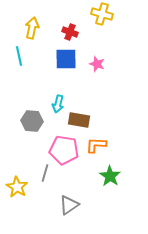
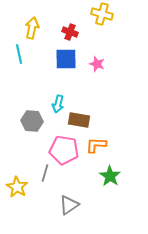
cyan line: moved 2 px up
